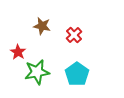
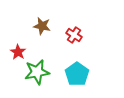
red cross: rotated 14 degrees counterclockwise
